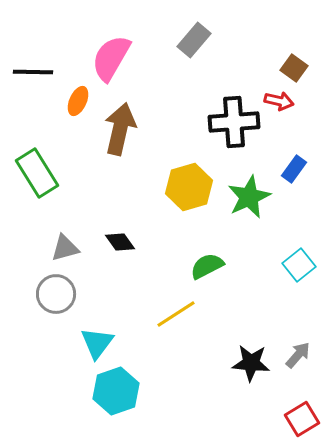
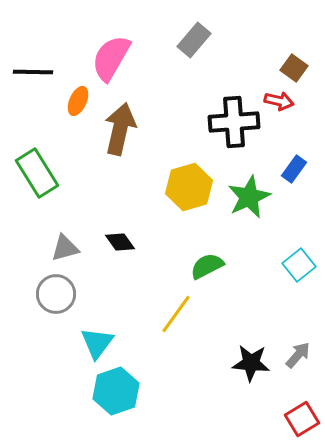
yellow line: rotated 21 degrees counterclockwise
